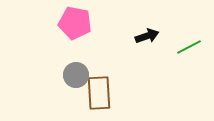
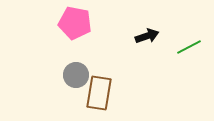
brown rectangle: rotated 12 degrees clockwise
